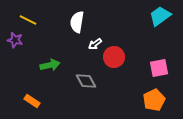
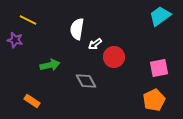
white semicircle: moved 7 px down
